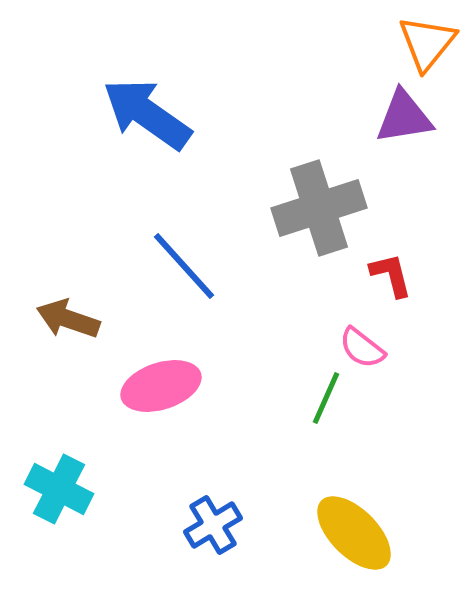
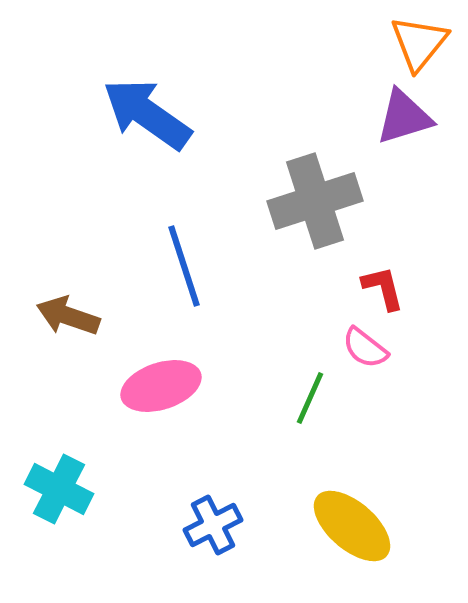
orange triangle: moved 8 px left
purple triangle: rotated 8 degrees counterclockwise
gray cross: moved 4 px left, 7 px up
blue line: rotated 24 degrees clockwise
red L-shape: moved 8 px left, 13 px down
brown arrow: moved 3 px up
pink semicircle: moved 3 px right
green line: moved 16 px left
blue cross: rotated 4 degrees clockwise
yellow ellipse: moved 2 px left, 7 px up; rotated 4 degrees counterclockwise
